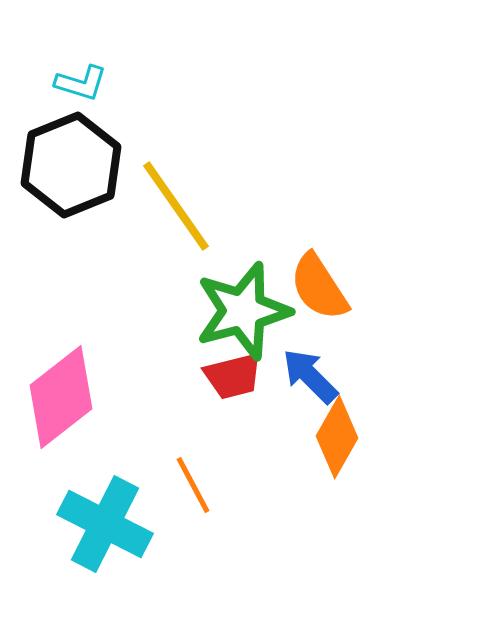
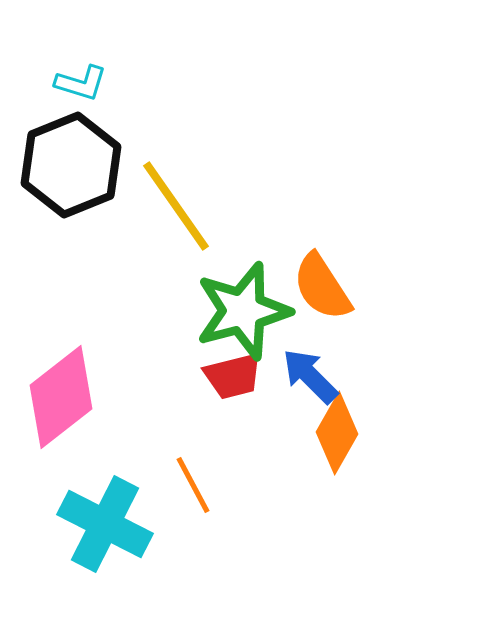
orange semicircle: moved 3 px right
orange diamond: moved 4 px up
